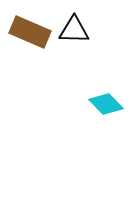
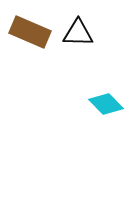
black triangle: moved 4 px right, 3 px down
